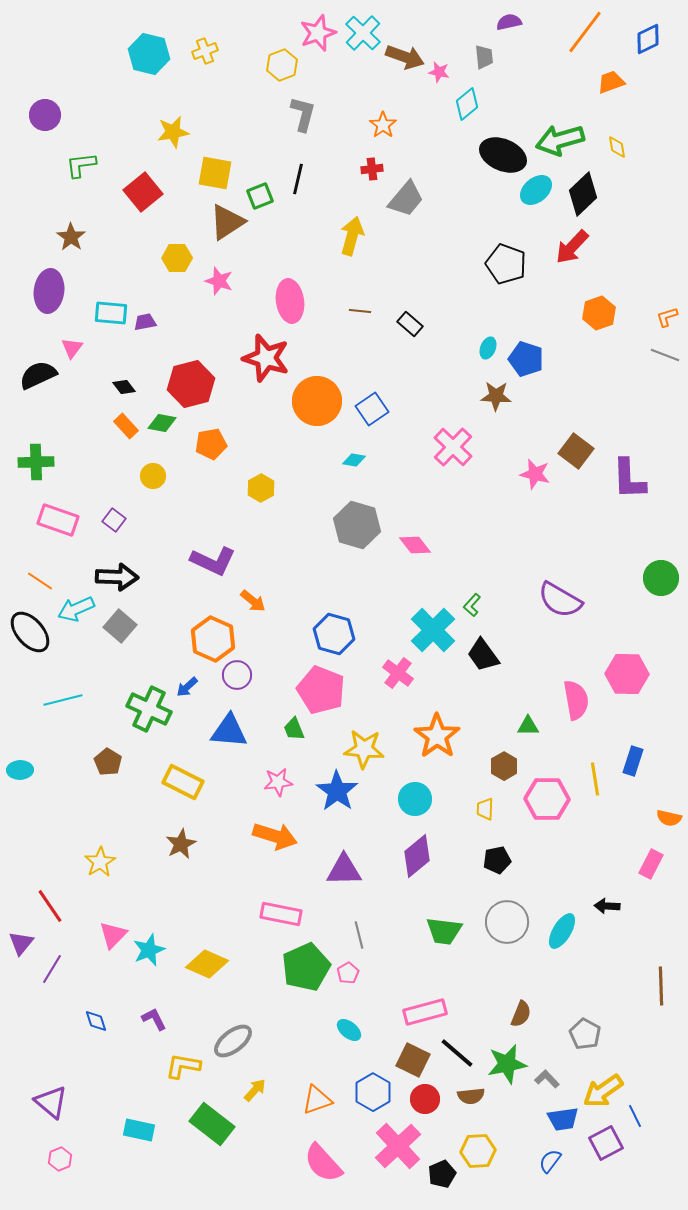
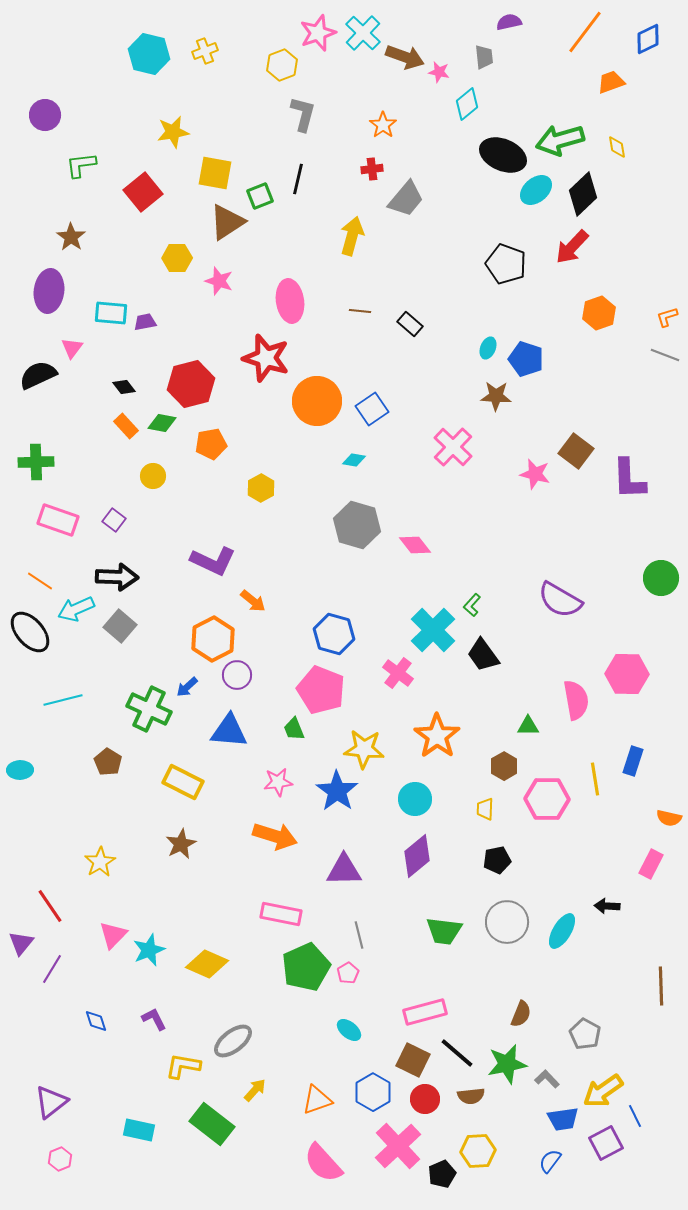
orange hexagon at (213, 639): rotated 9 degrees clockwise
purple triangle at (51, 1102): rotated 42 degrees clockwise
